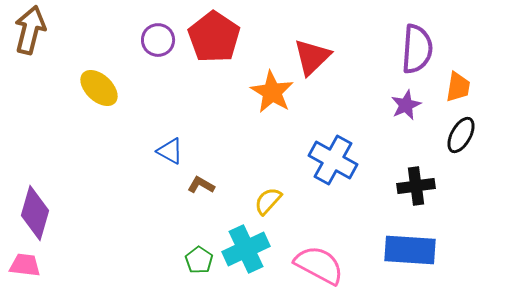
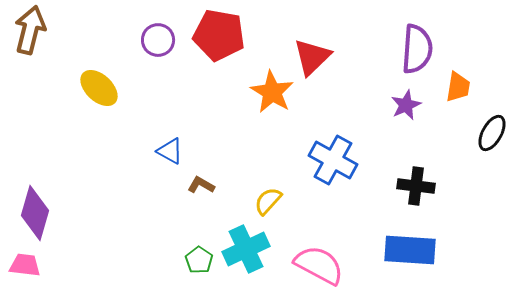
red pentagon: moved 5 px right, 2 px up; rotated 24 degrees counterclockwise
black ellipse: moved 31 px right, 2 px up
black cross: rotated 15 degrees clockwise
